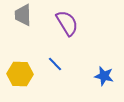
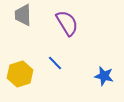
blue line: moved 1 px up
yellow hexagon: rotated 20 degrees counterclockwise
